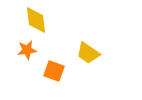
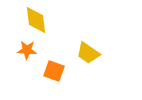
orange star: rotated 12 degrees clockwise
